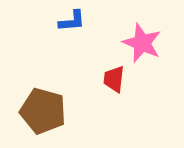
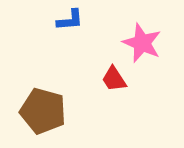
blue L-shape: moved 2 px left, 1 px up
red trapezoid: rotated 40 degrees counterclockwise
